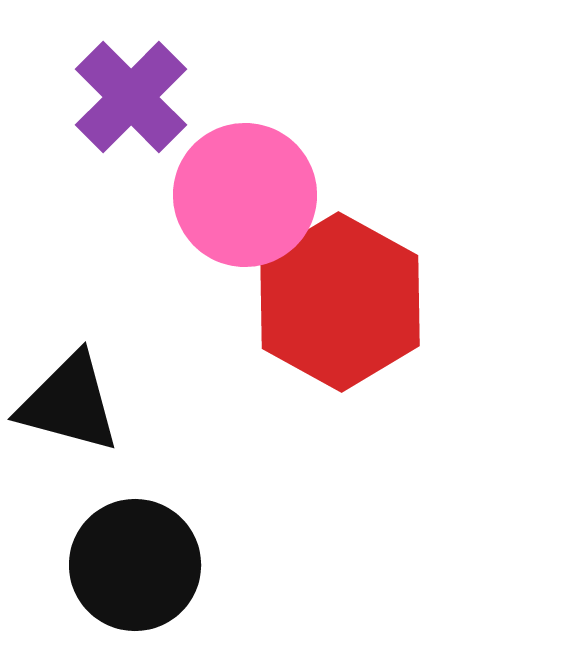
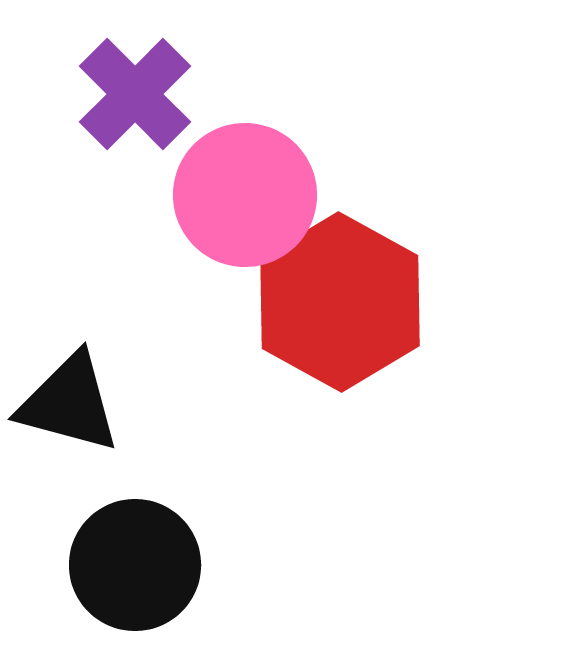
purple cross: moved 4 px right, 3 px up
